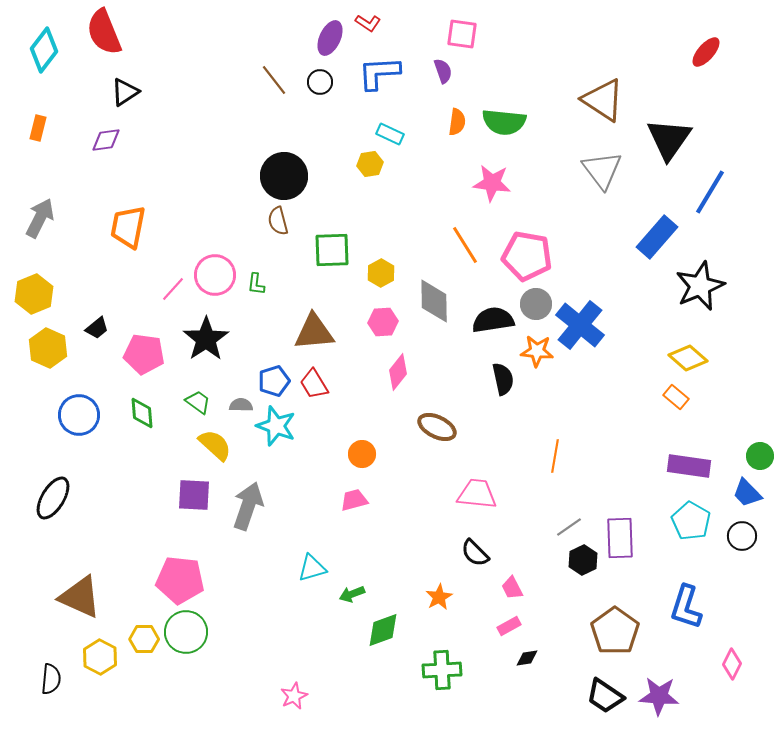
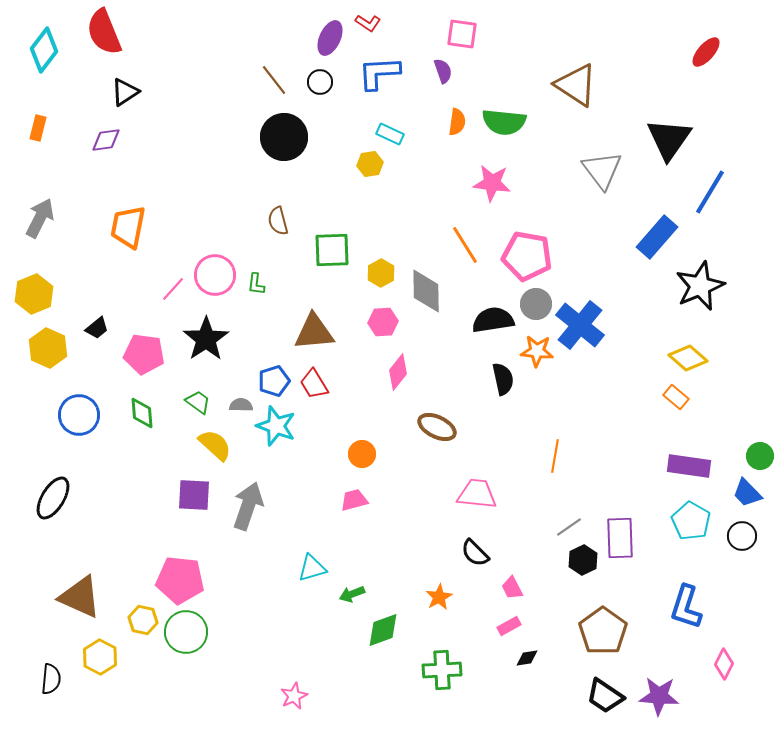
brown triangle at (603, 100): moved 27 px left, 15 px up
black circle at (284, 176): moved 39 px up
gray diamond at (434, 301): moved 8 px left, 10 px up
brown pentagon at (615, 631): moved 12 px left
yellow hexagon at (144, 639): moved 1 px left, 19 px up; rotated 12 degrees clockwise
pink diamond at (732, 664): moved 8 px left
